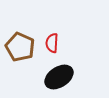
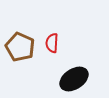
black ellipse: moved 15 px right, 2 px down
